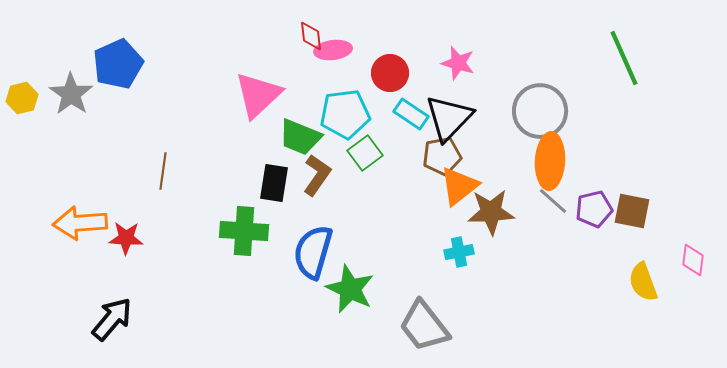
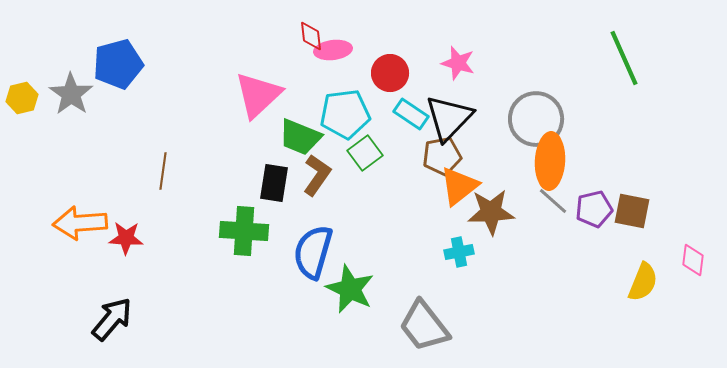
blue pentagon: rotated 9 degrees clockwise
gray circle: moved 4 px left, 8 px down
yellow semicircle: rotated 138 degrees counterclockwise
